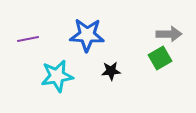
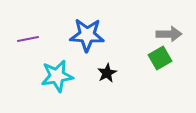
black star: moved 4 px left, 2 px down; rotated 24 degrees counterclockwise
